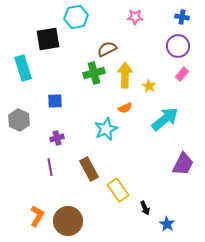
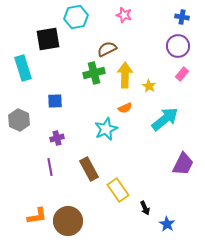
pink star: moved 11 px left, 2 px up; rotated 14 degrees clockwise
orange L-shape: rotated 50 degrees clockwise
